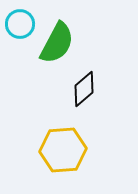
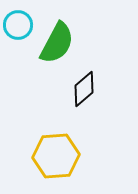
cyan circle: moved 2 px left, 1 px down
yellow hexagon: moved 7 px left, 6 px down
